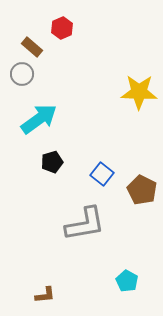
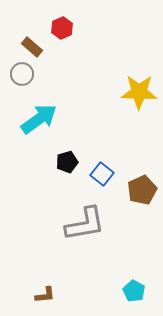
black pentagon: moved 15 px right
brown pentagon: rotated 20 degrees clockwise
cyan pentagon: moved 7 px right, 10 px down
